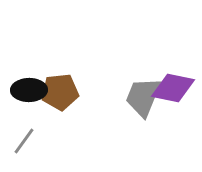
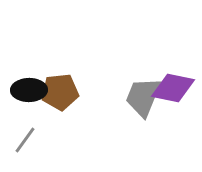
gray line: moved 1 px right, 1 px up
